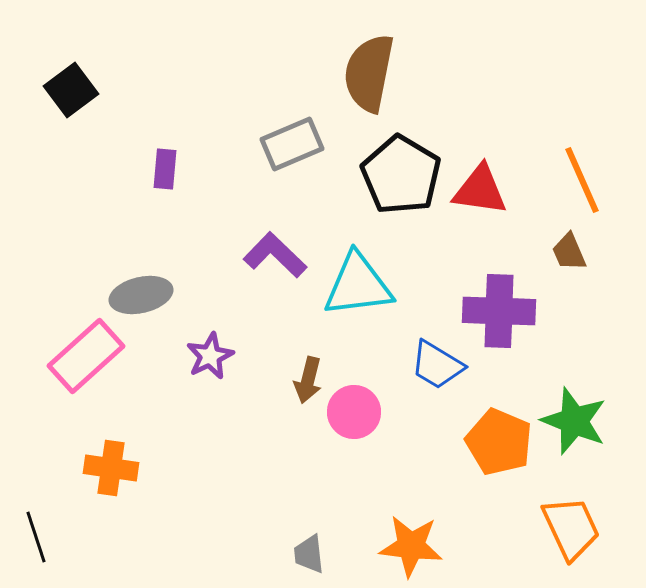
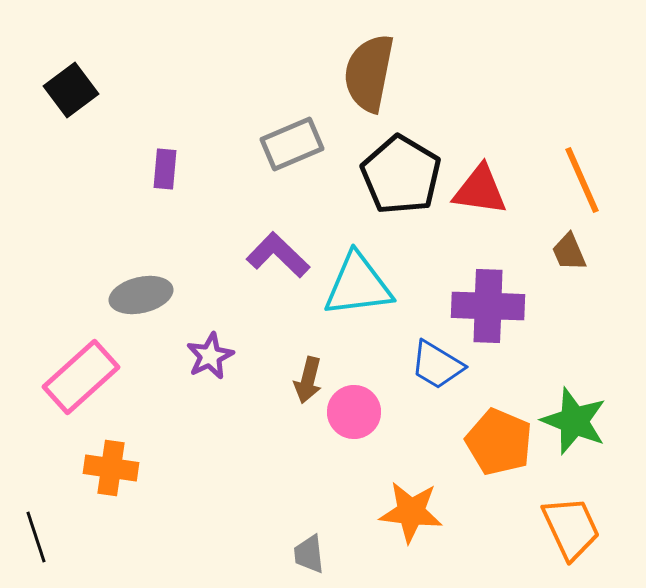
purple L-shape: moved 3 px right
purple cross: moved 11 px left, 5 px up
pink rectangle: moved 5 px left, 21 px down
orange star: moved 34 px up
